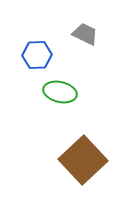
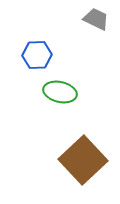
gray trapezoid: moved 11 px right, 15 px up
